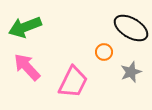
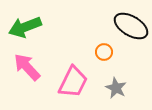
black ellipse: moved 2 px up
gray star: moved 15 px left, 16 px down; rotated 25 degrees counterclockwise
